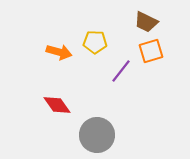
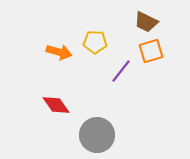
red diamond: moved 1 px left
